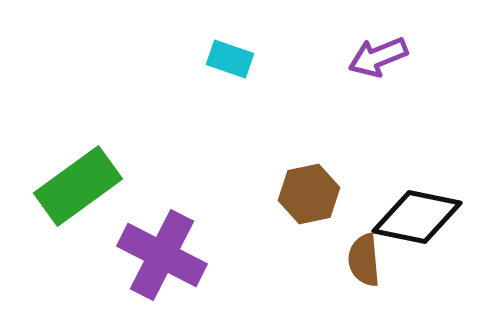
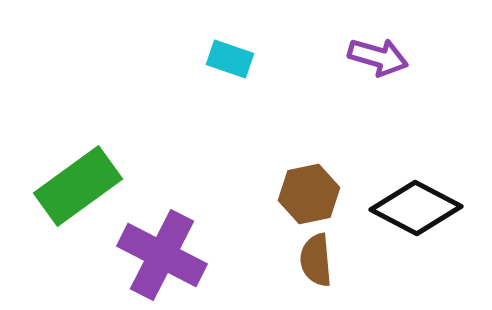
purple arrow: rotated 142 degrees counterclockwise
black diamond: moved 1 px left, 9 px up; rotated 16 degrees clockwise
brown semicircle: moved 48 px left
